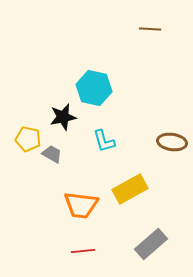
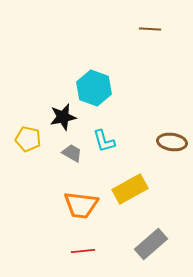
cyan hexagon: rotated 8 degrees clockwise
gray trapezoid: moved 20 px right, 1 px up
